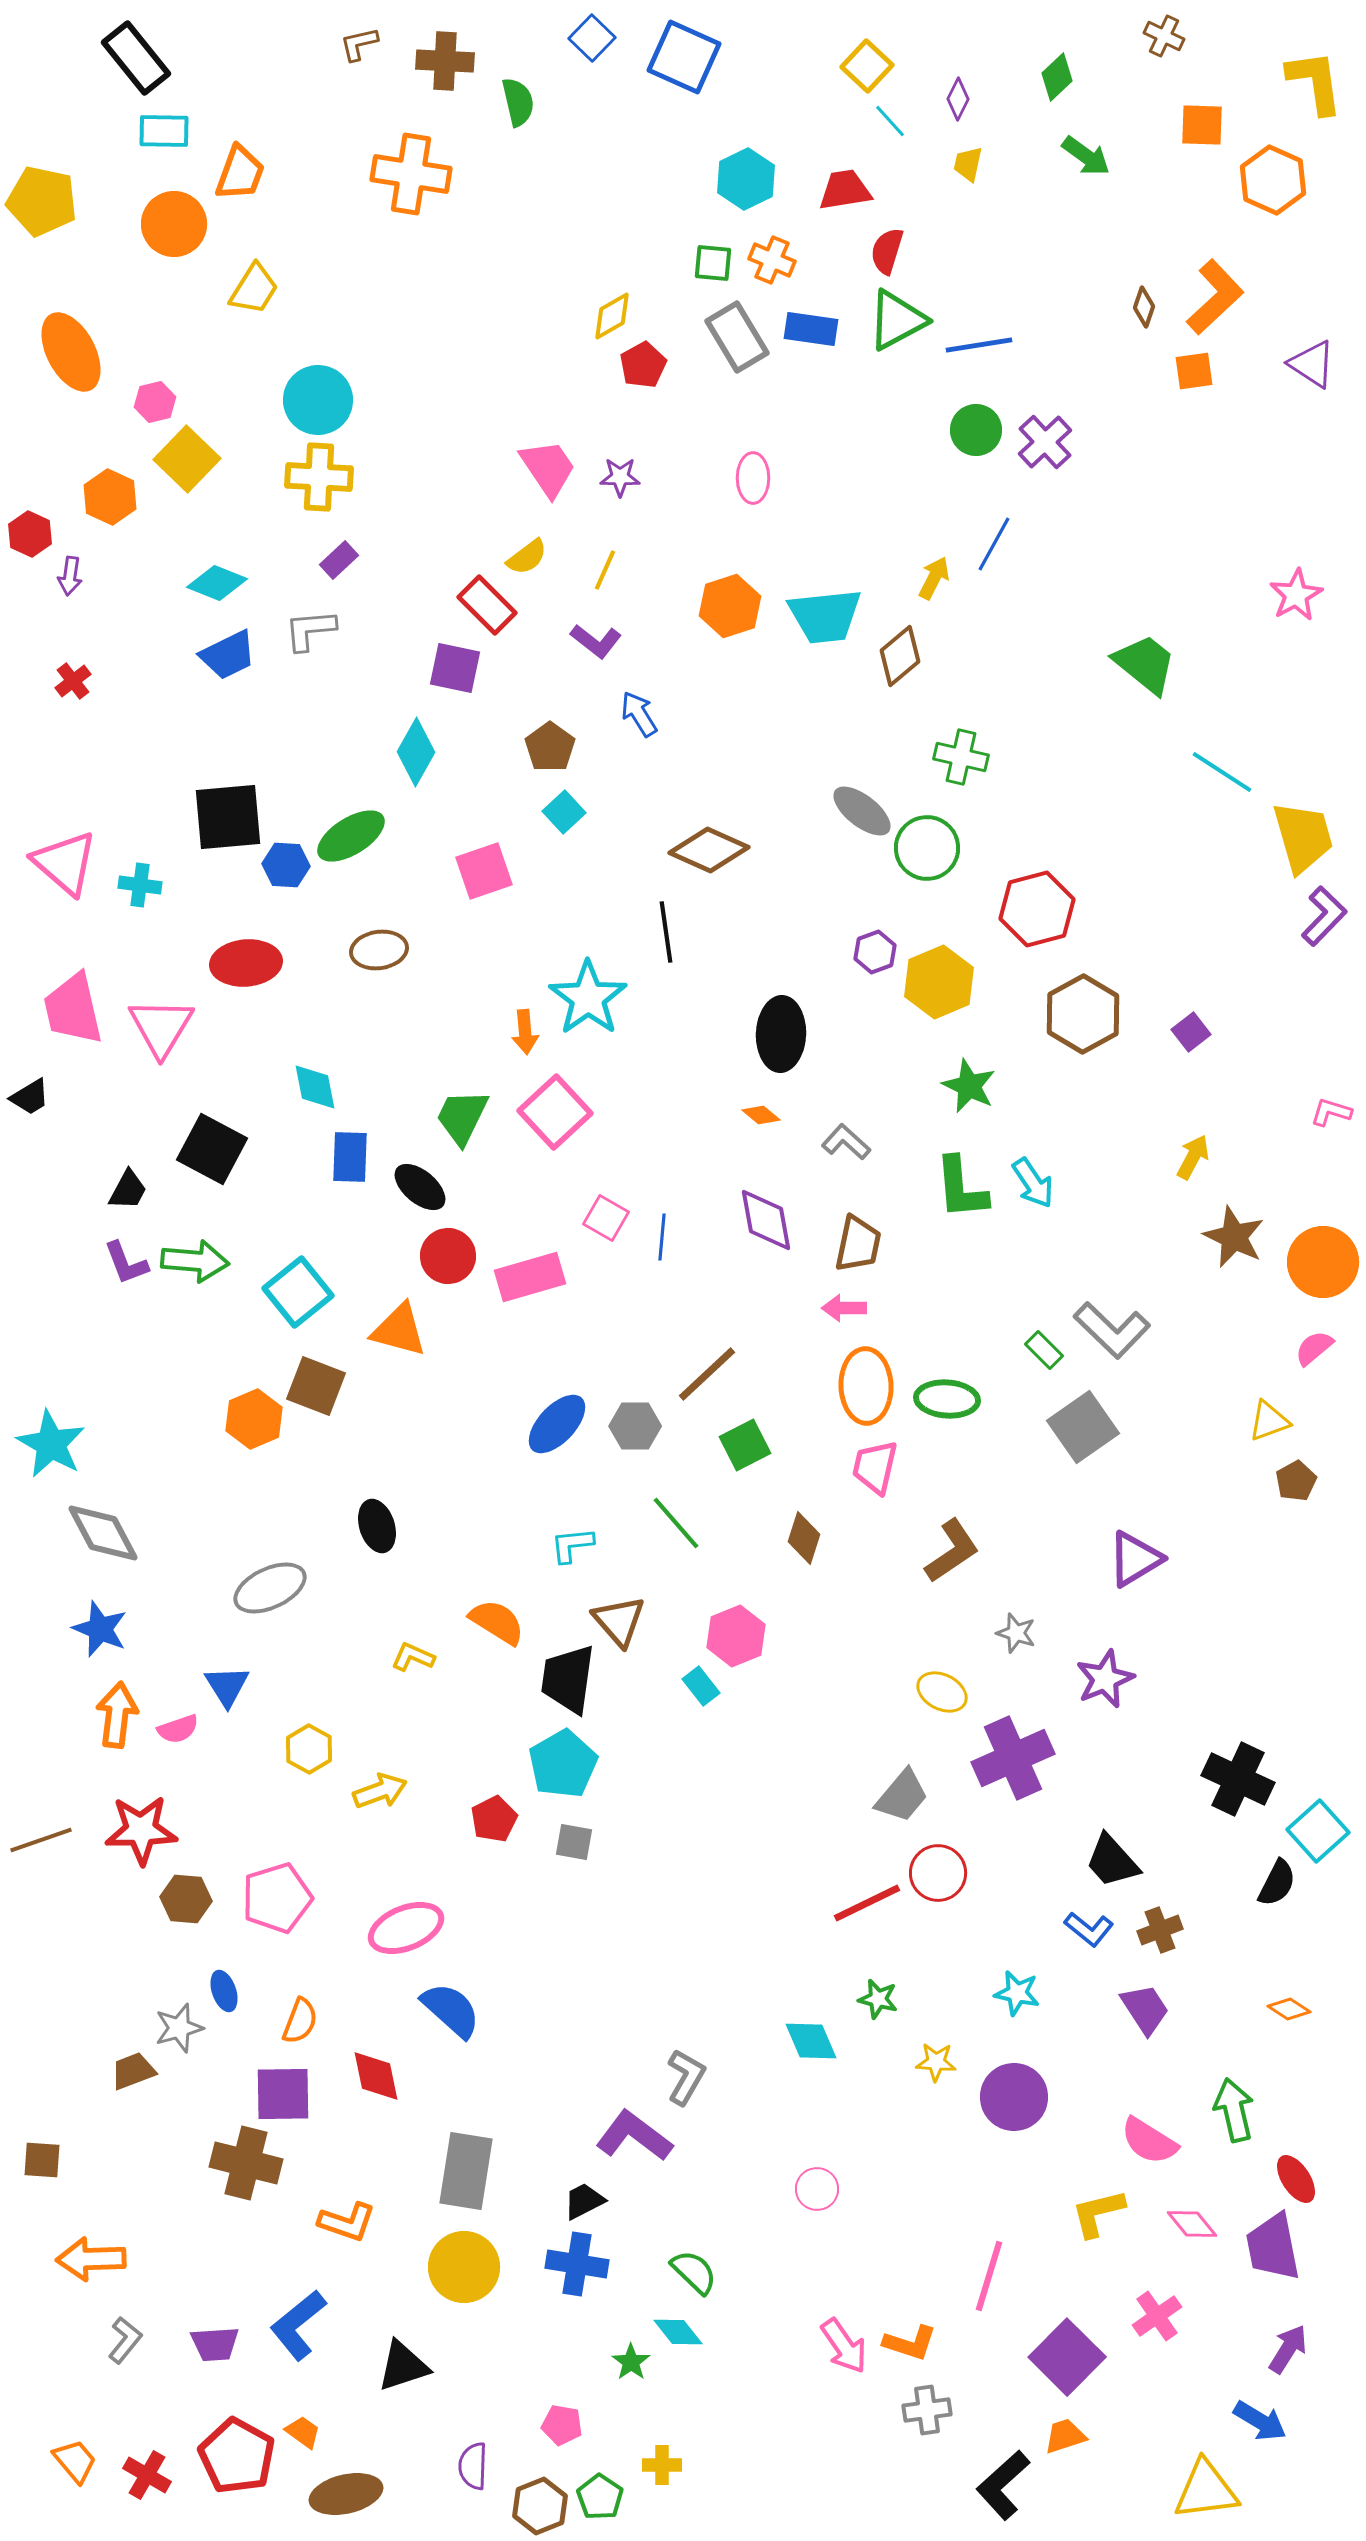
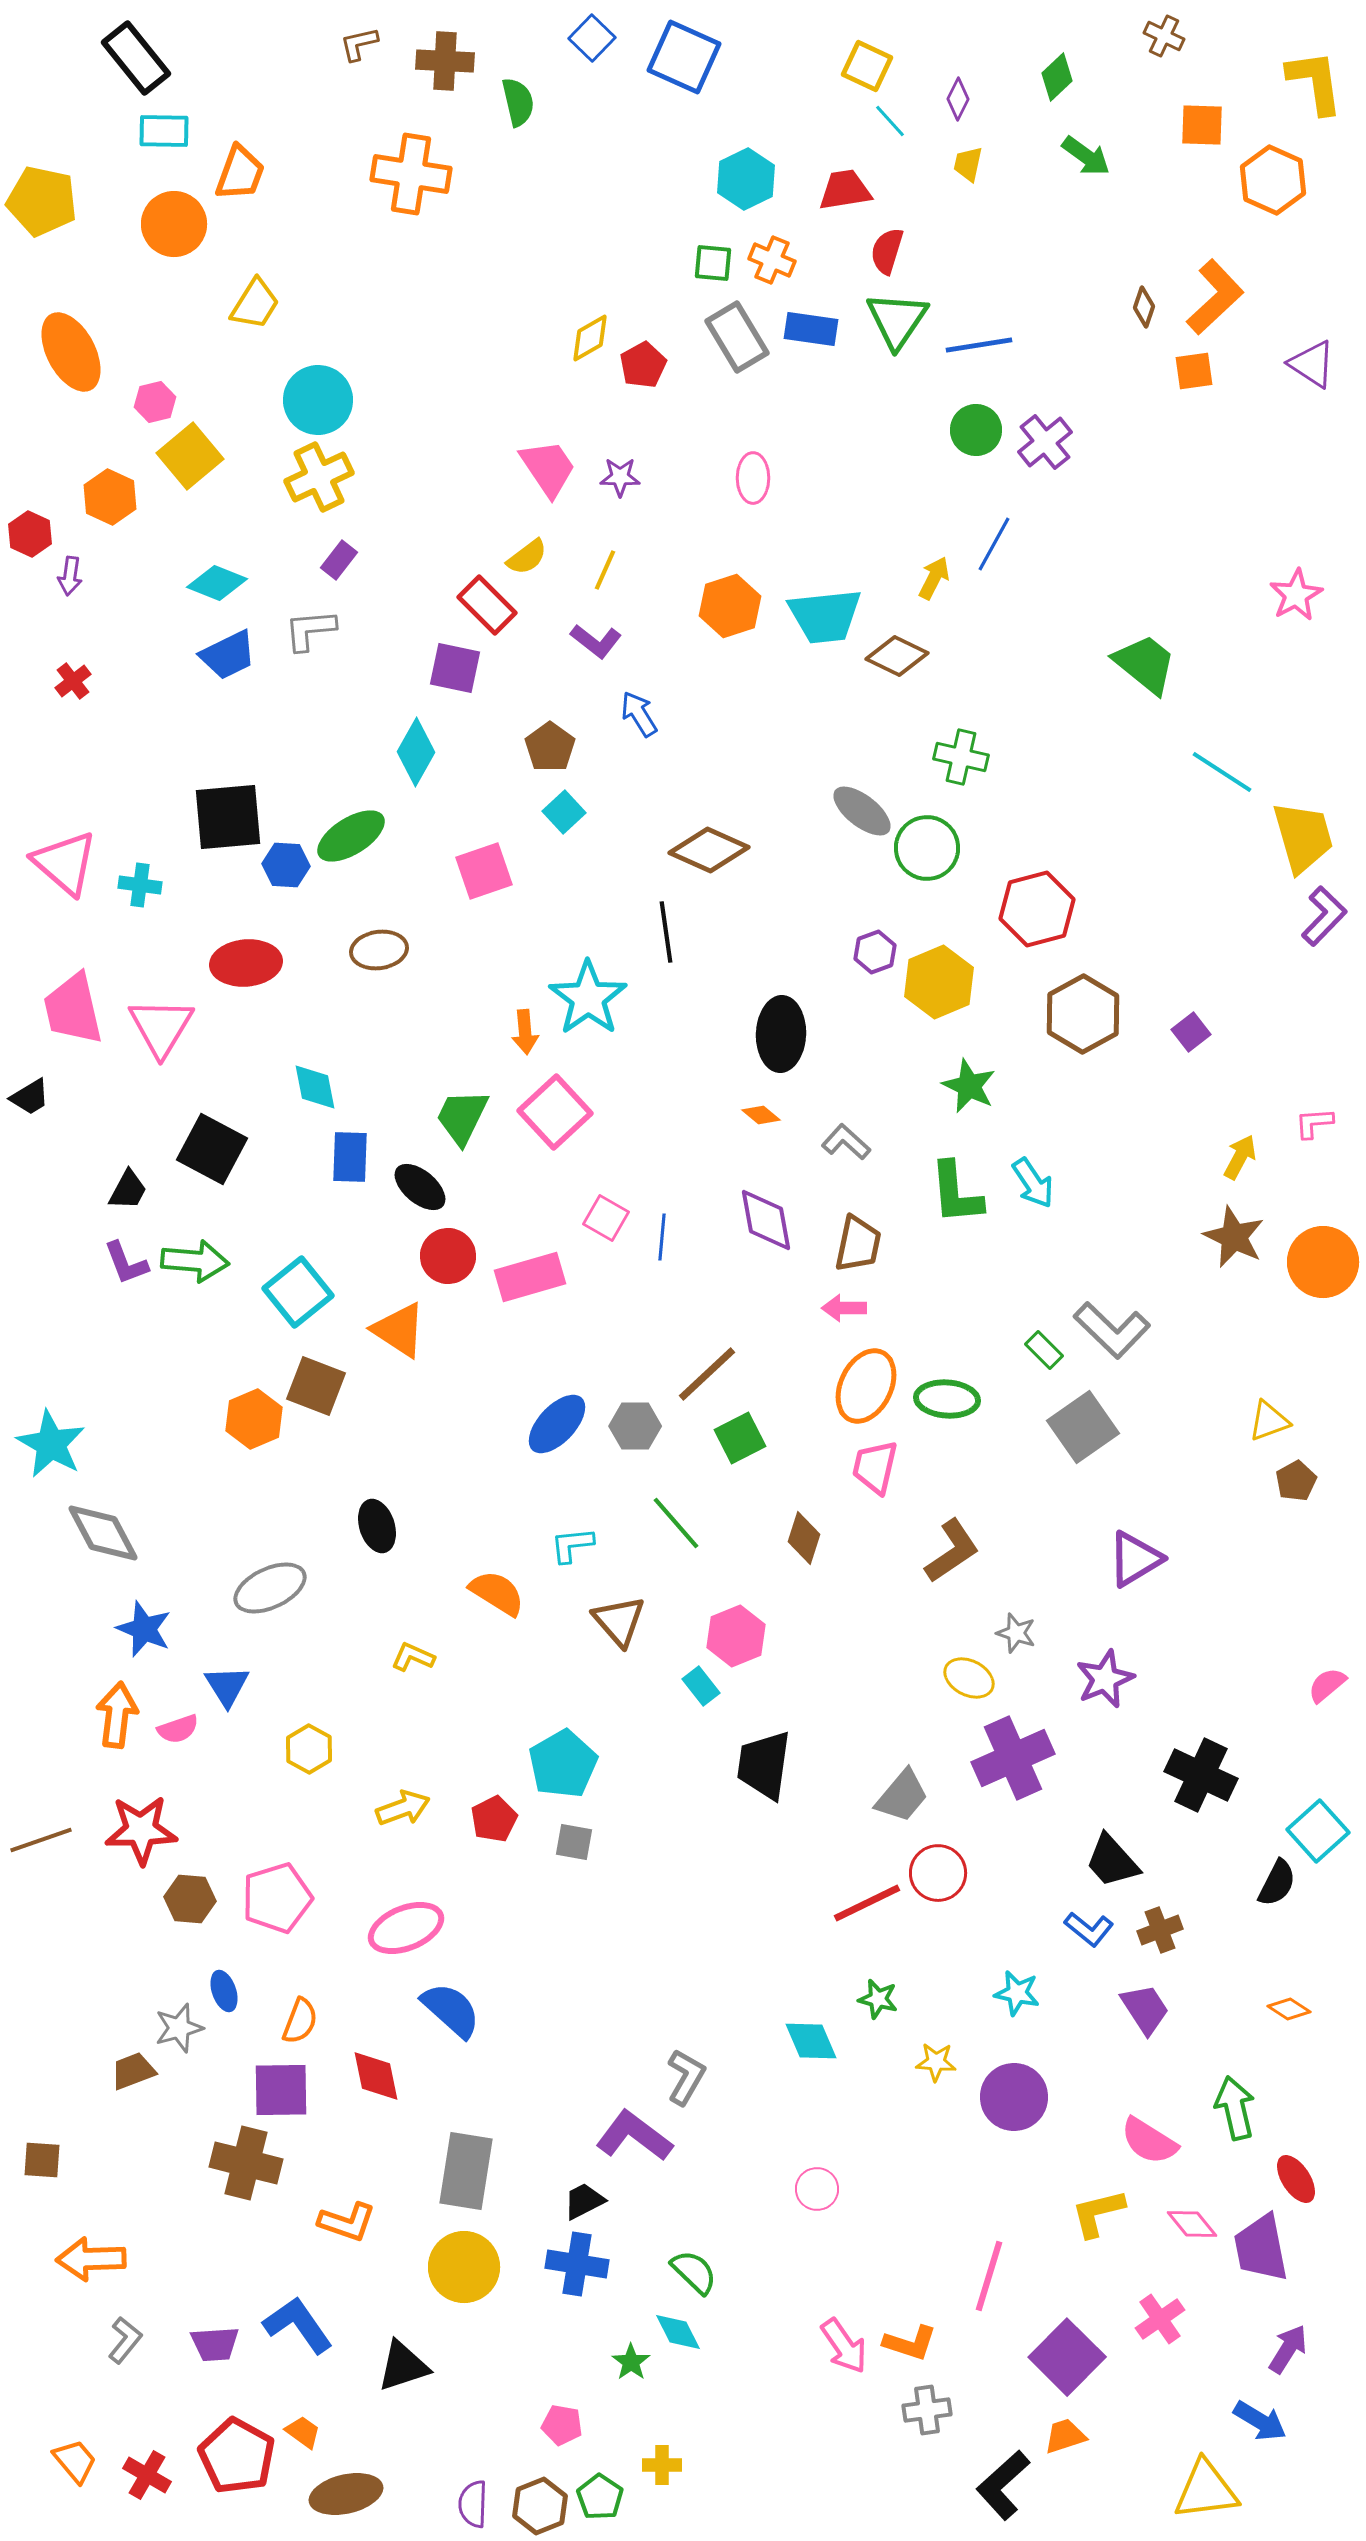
yellow square at (867, 66): rotated 18 degrees counterclockwise
yellow trapezoid at (254, 289): moved 1 px right, 15 px down
yellow diamond at (612, 316): moved 22 px left, 22 px down
green triangle at (897, 320): rotated 28 degrees counterclockwise
purple cross at (1045, 442): rotated 4 degrees clockwise
yellow square at (187, 459): moved 3 px right, 3 px up; rotated 6 degrees clockwise
yellow cross at (319, 477): rotated 28 degrees counterclockwise
purple rectangle at (339, 560): rotated 9 degrees counterclockwise
brown diamond at (900, 656): moved 3 px left; rotated 66 degrees clockwise
pink L-shape at (1331, 1112): moved 17 px left, 11 px down; rotated 21 degrees counterclockwise
yellow arrow at (1193, 1157): moved 47 px right
green L-shape at (961, 1188): moved 5 px left, 5 px down
orange triangle at (399, 1330): rotated 18 degrees clockwise
pink semicircle at (1314, 1348): moved 13 px right, 337 px down
orange ellipse at (866, 1386): rotated 28 degrees clockwise
green square at (745, 1445): moved 5 px left, 7 px up
orange semicircle at (497, 1622): moved 29 px up
blue star at (100, 1629): moved 44 px right
black trapezoid at (568, 1679): moved 196 px right, 86 px down
yellow ellipse at (942, 1692): moved 27 px right, 14 px up
black cross at (1238, 1779): moved 37 px left, 4 px up
yellow arrow at (380, 1791): moved 23 px right, 17 px down
brown hexagon at (186, 1899): moved 4 px right
purple square at (283, 2094): moved 2 px left, 4 px up
green arrow at (1234, 2110): moved 1 px right, 2 px up
purple trapezoid at (1273, 2247): moved 12 px left, 1 px down
pink cross at (1157, 2316): moved 3 px right, 3 px down
blue L-shape at (298, 2325): rotated 94 degrees clockwise
cyan diamond at (678, 2332): rotated 12 degrees clockwise
purple semicircle at (473, 2466): moved 38 px down
